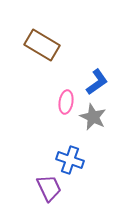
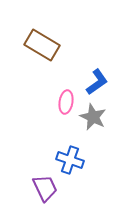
purple trapezoid: moved 4 px left
